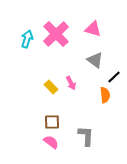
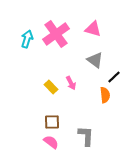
pink cross: rotated 8 degrees clockwise
